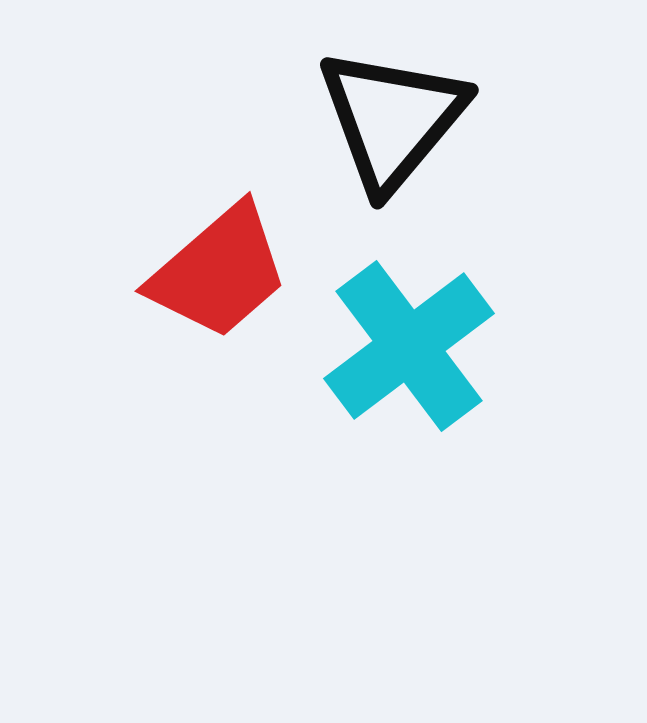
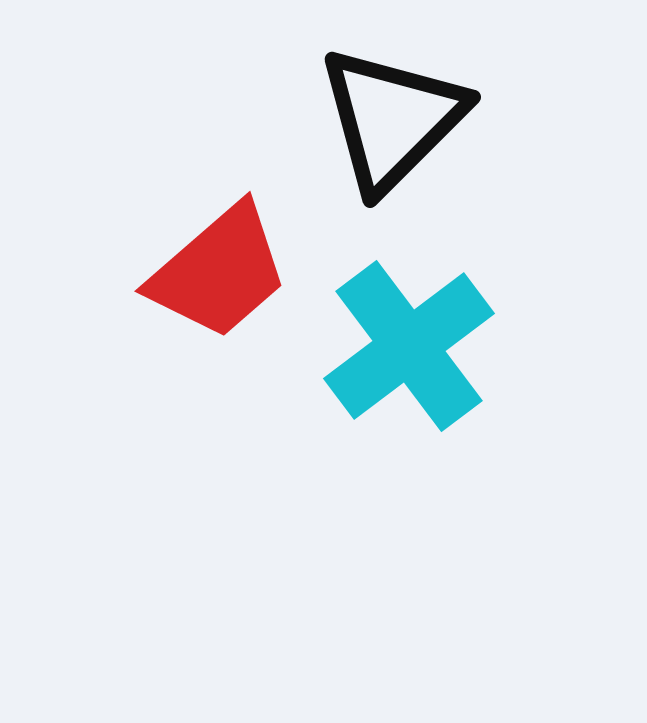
black triangle: rotated 5 degrees clockwise
